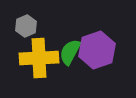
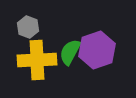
gray hexagon: moved 2 px right, 1 px down; rotated 15 degrees counterclockwise
yellow cross: moved 2 px left, 2 px down
